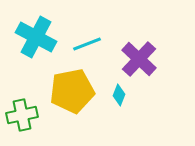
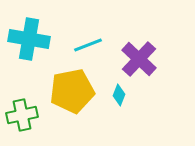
cyan cross: moved 7 px left, 2 px down; rotated 18 degrees counterclockwise
cyan line: moved 1 px right, 1 px down
